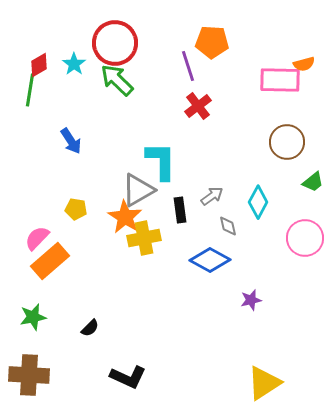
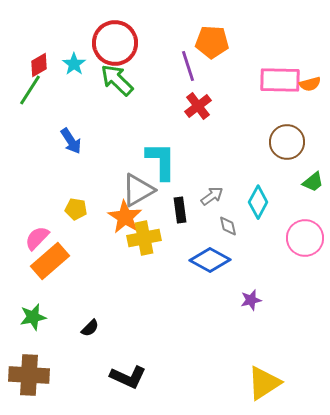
orange semicircle: moved 6 px right, 20 px down
green line: rotated 24 degrees clockwise
